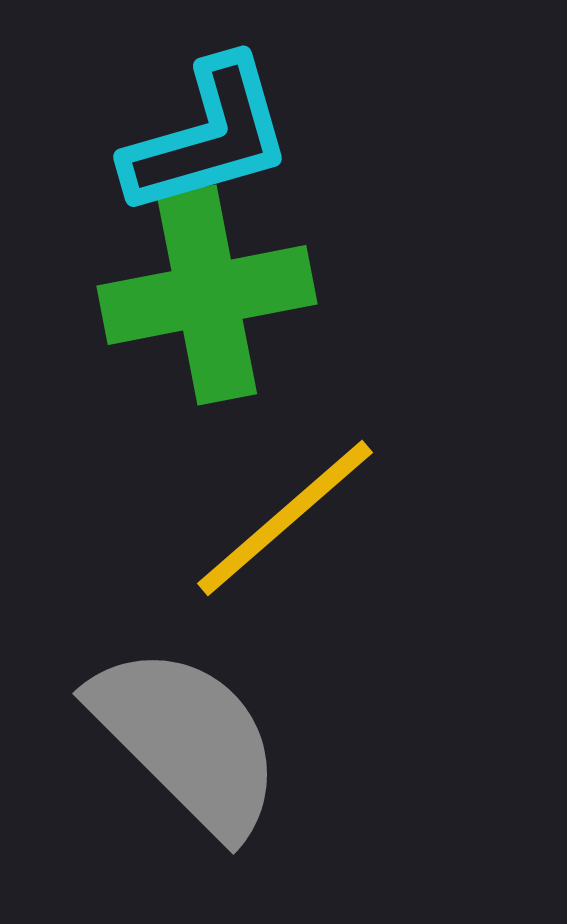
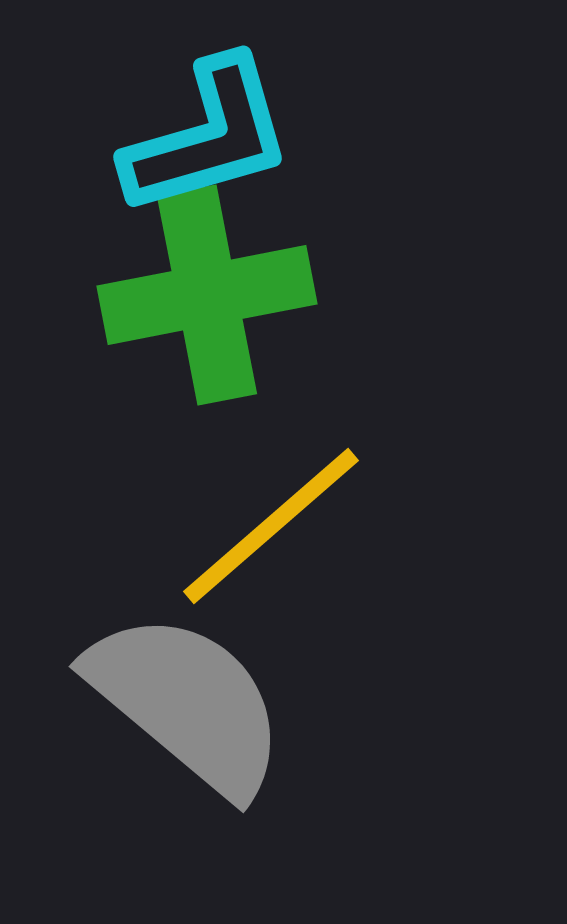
yellow line: moved 14 px left, 8 px down
gray semicircle: moved 37 px up; rotated 5 degrees counterclockwise
